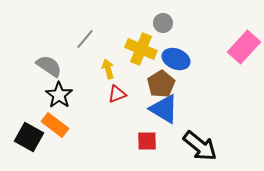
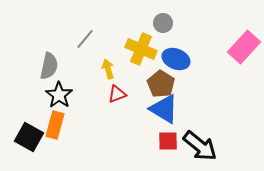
gray semicircle: rotated 68 degrees clockwise
brown pentagon: rotated 8 degrees counterclockwise
orange rectangle: rotated 68 degrees clockwise
red square: moved 21 px right
